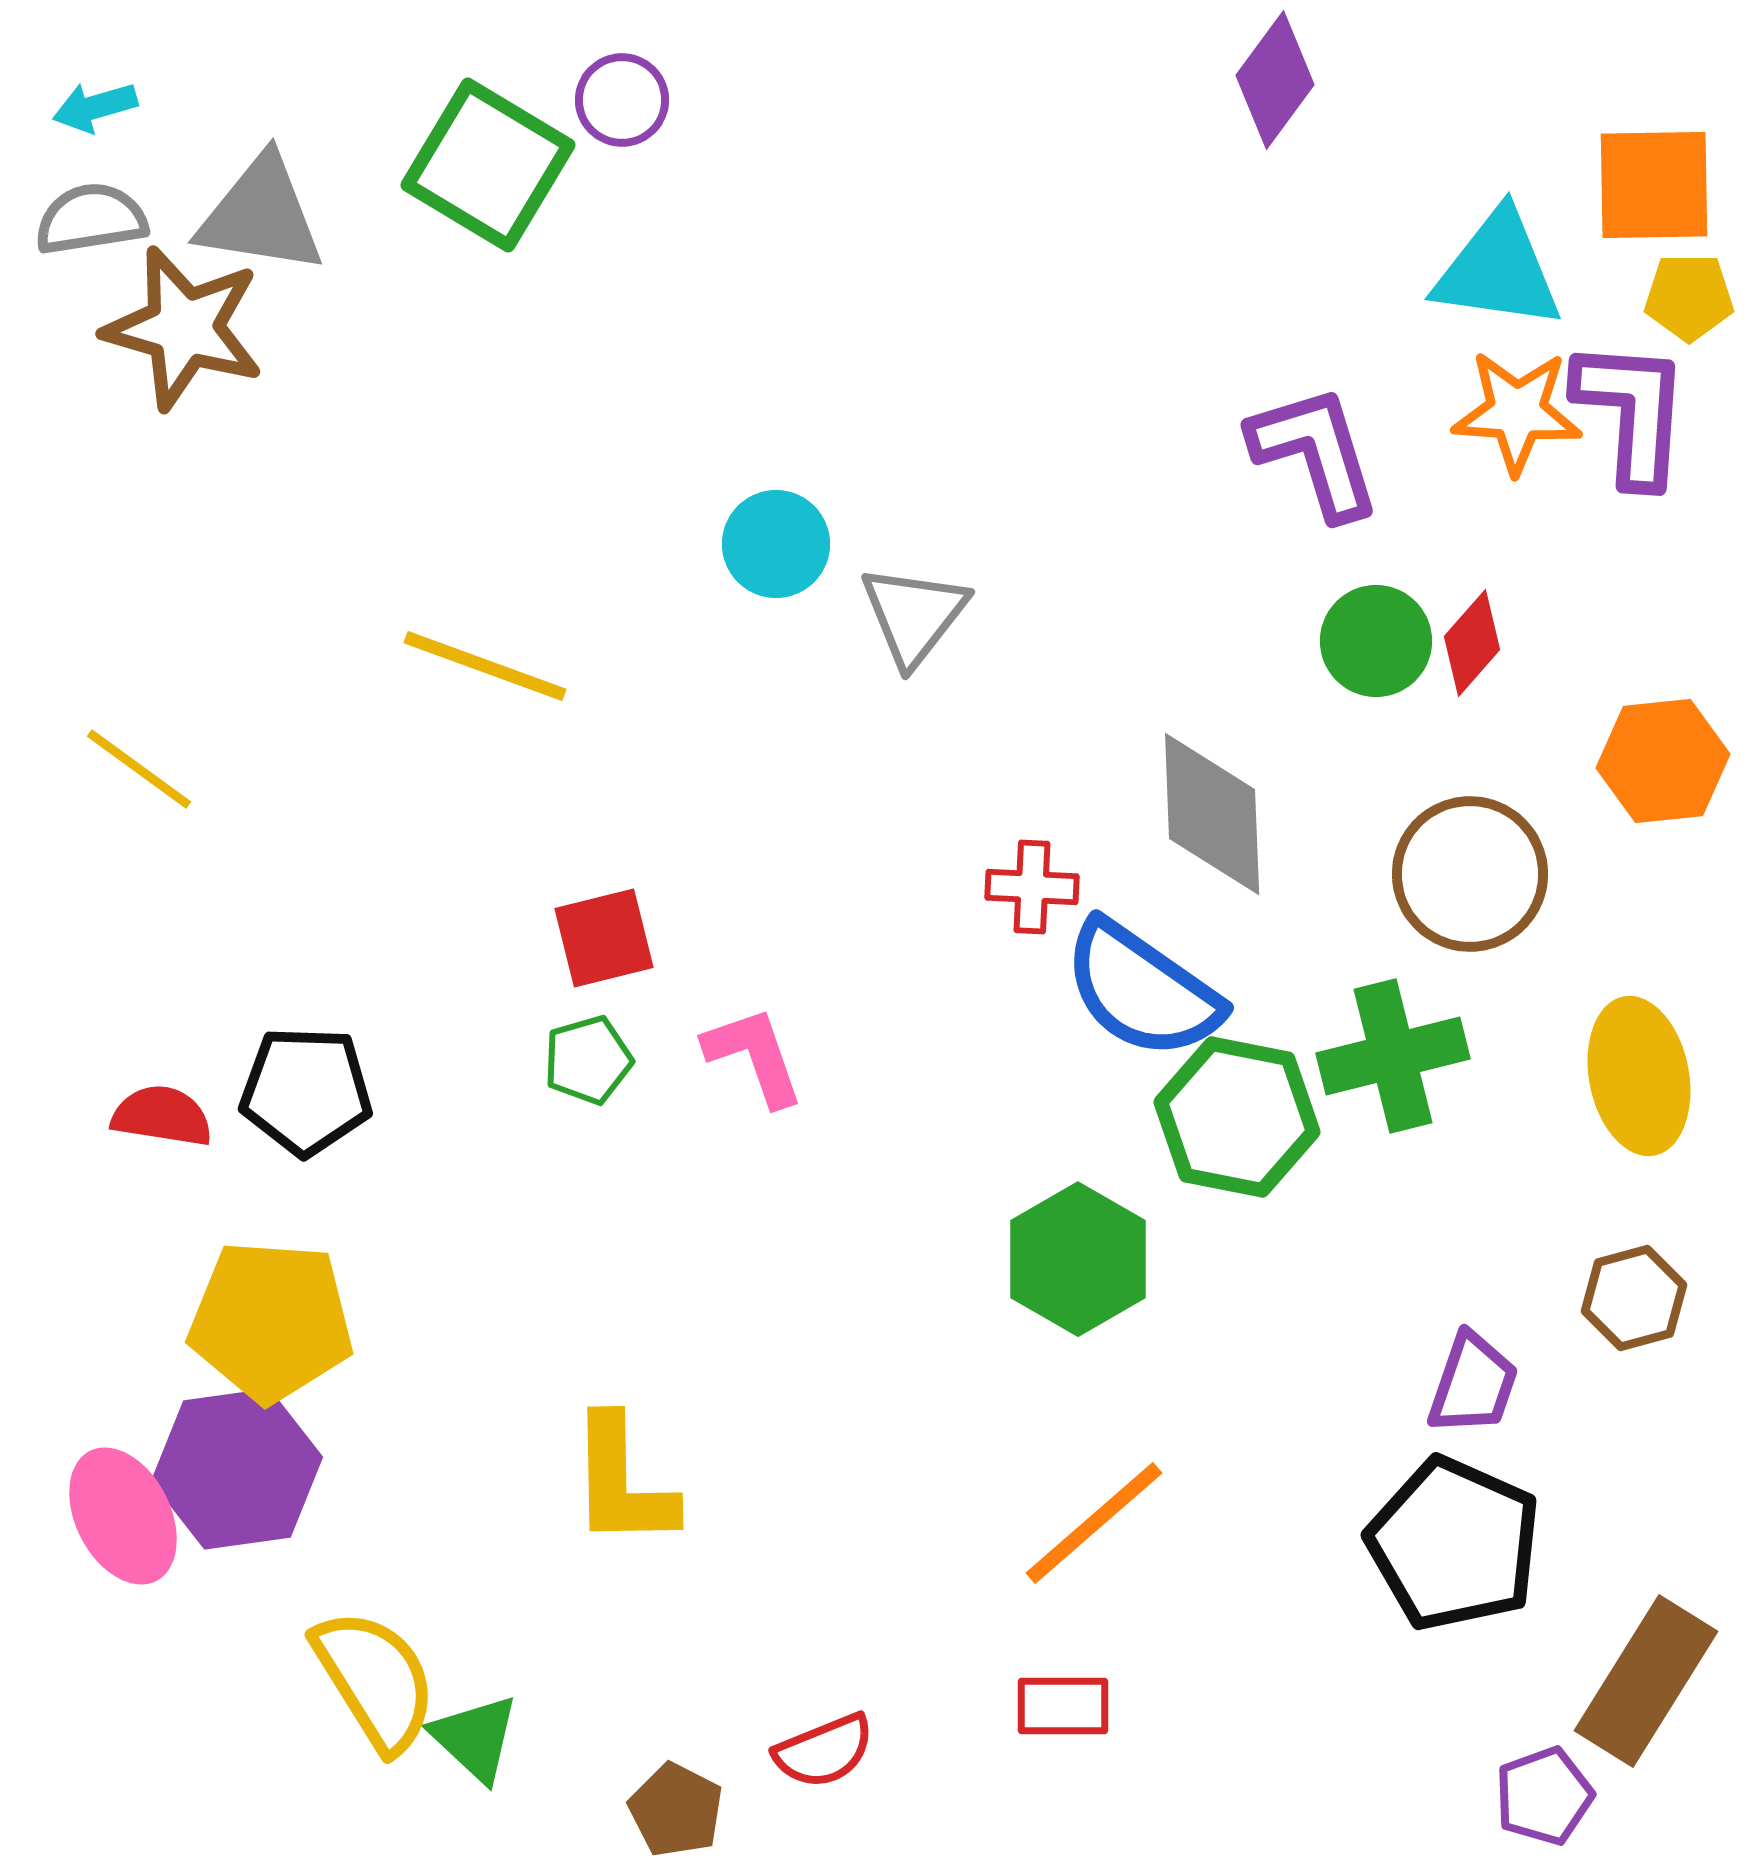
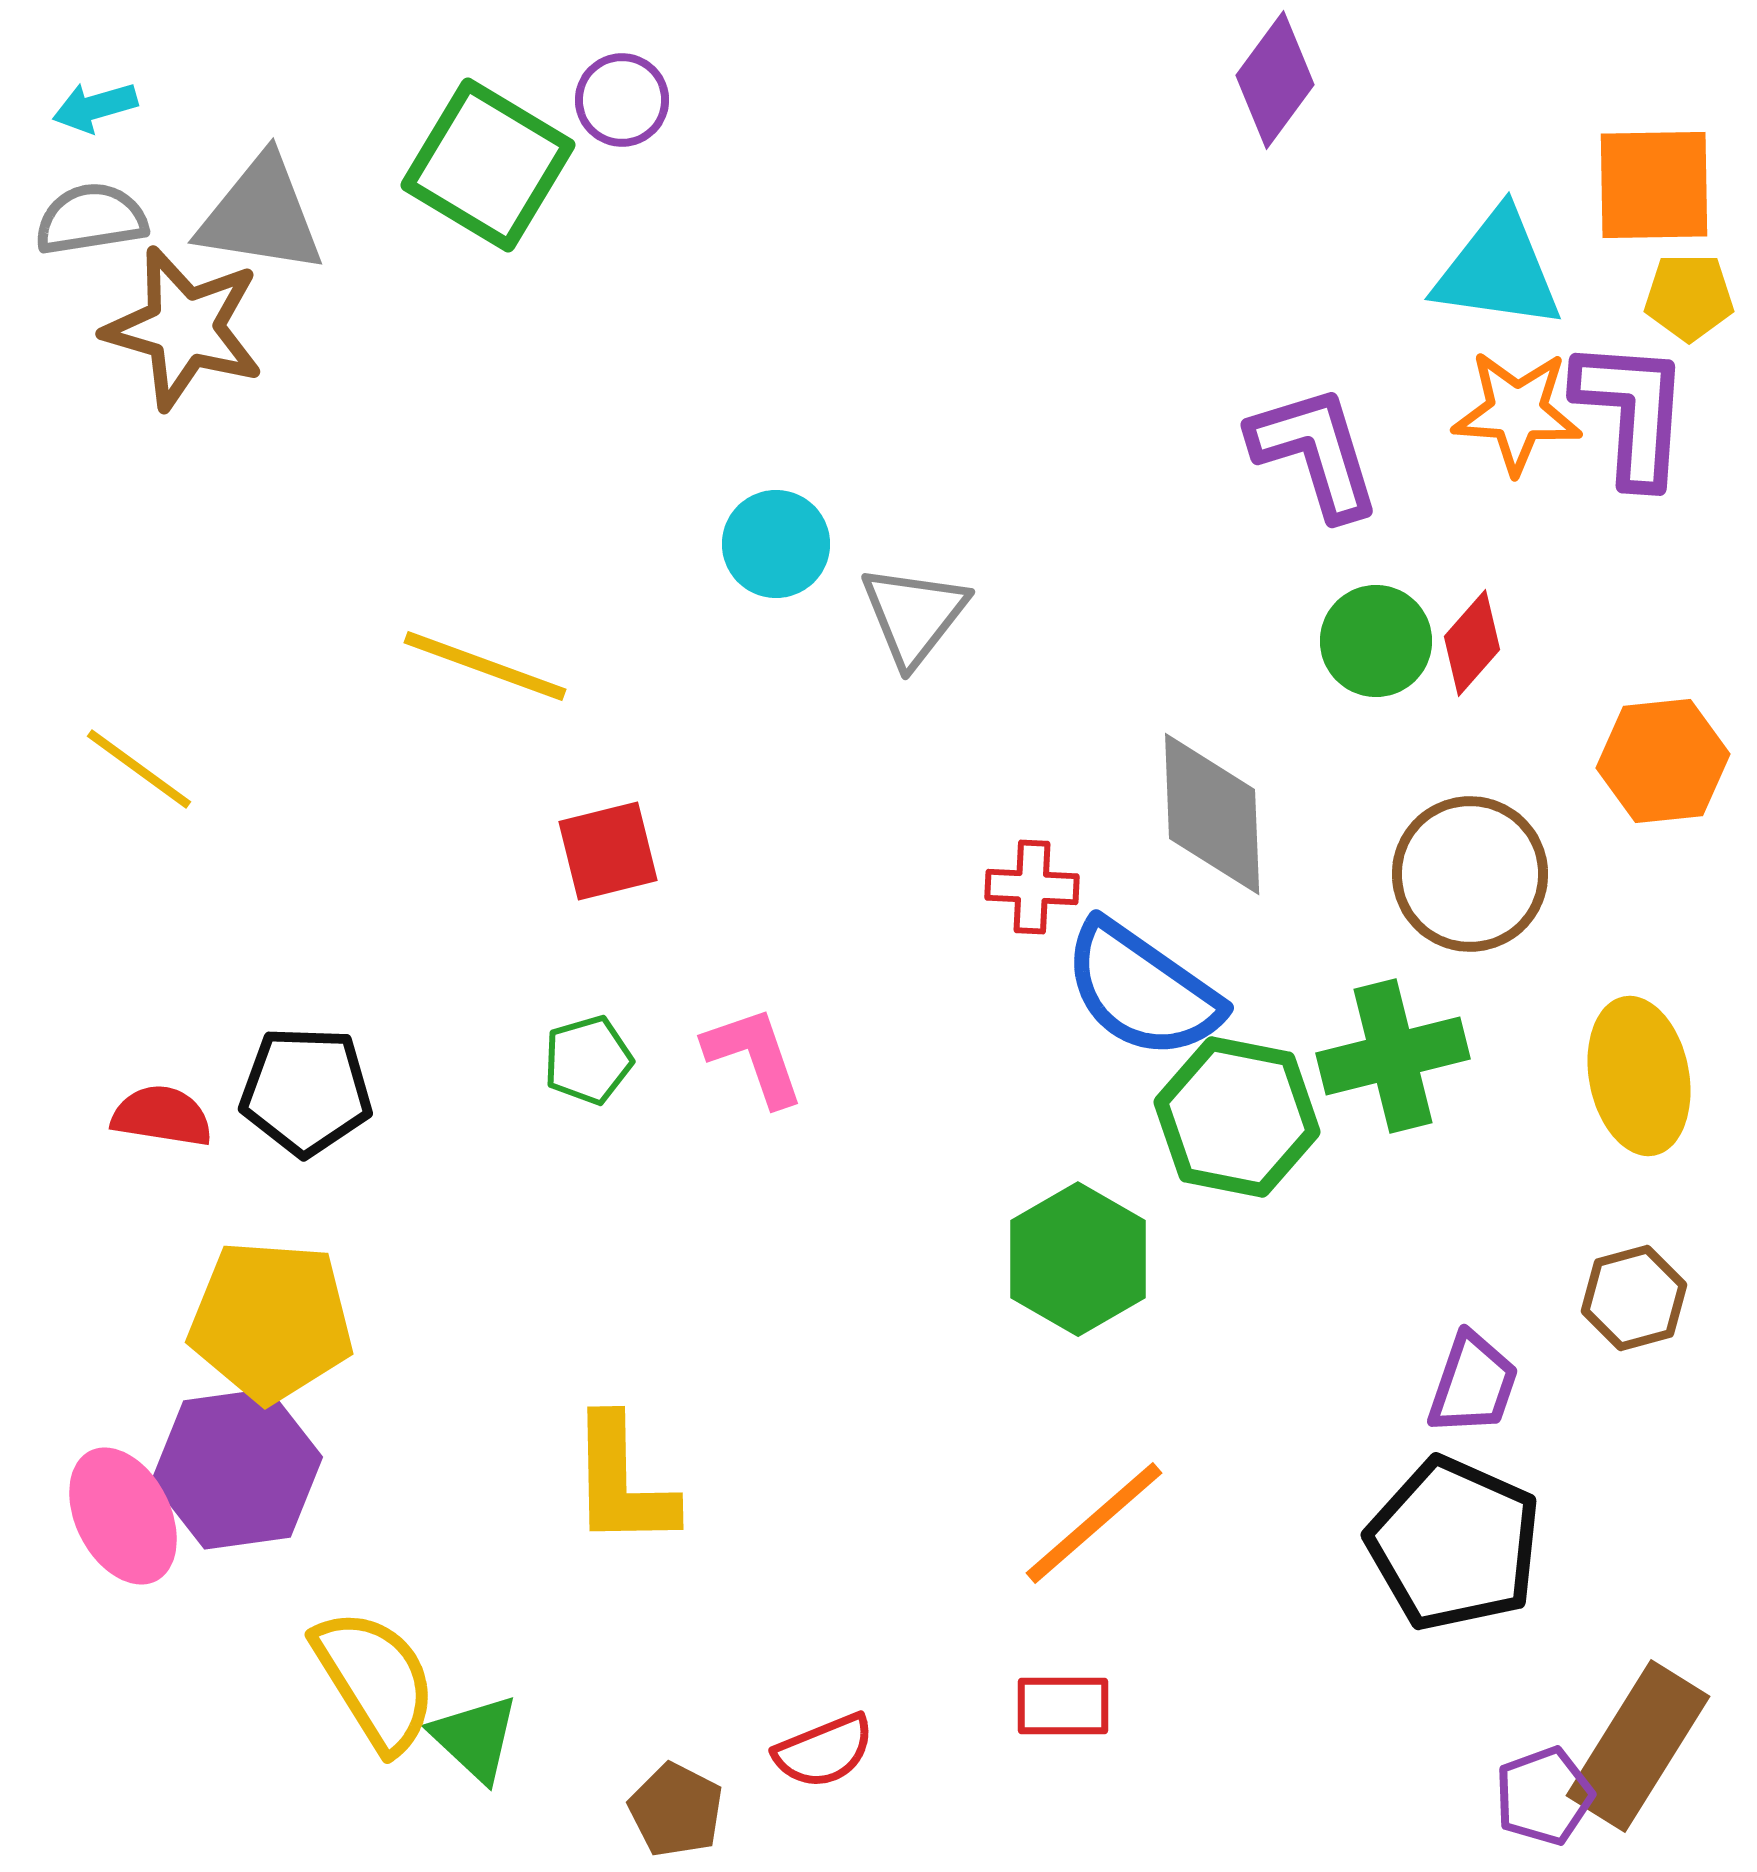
red square at (604, 938): moved 4 px right, 87 px up
brown rectangle at (1646, 1681): moved 8 px left, 65 px down
